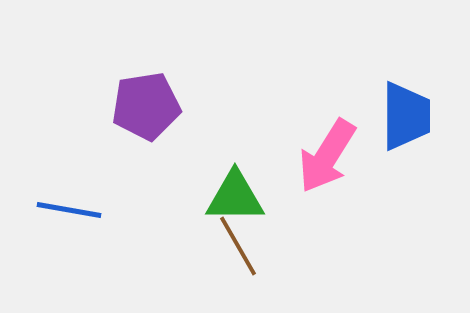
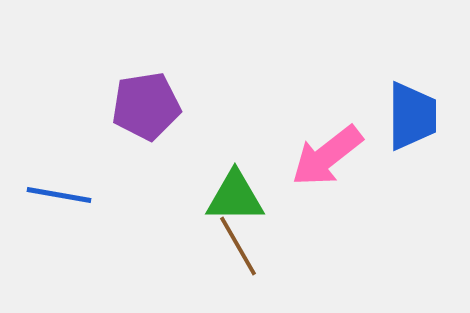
blue trapezoid: moved 6 px right
pink arrow: rotated 20 degrees clockwise
blue line: moved 10 px left, 15 px up
